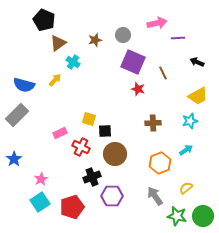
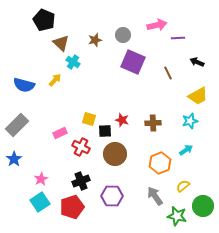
pink arrow: moved 2 px down
brown triangle: moved 3 px right; rotated 42 degrees counterclockwise
brown line: moved 5 px right
red star: moved 16 px left, 31 px down
gray rectangle: moved 10 px down
black cross: moved 11 px left, 4 px down
yellow semicircle: moved 3 px left, 2 px up
green circle: moved 10 px up
